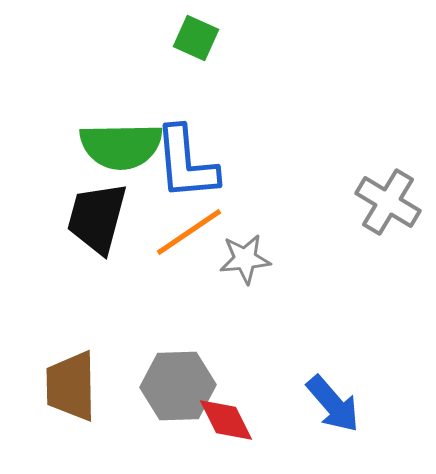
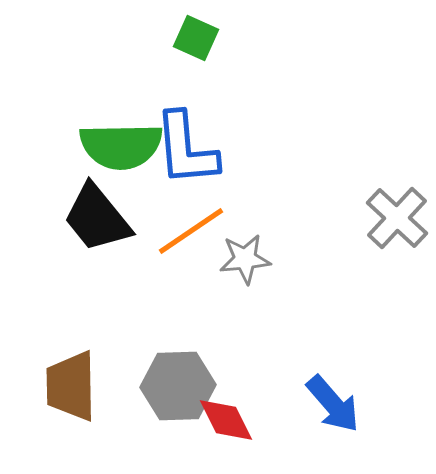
blue L-shape: moved 14 px up
gray cross: moved 9 px right, 16 px down; rotated 12 degrees clockwise
black trapezoid: rotated 54 degrees counterclockwise
orange line: moved 2 px right, 1 px up
